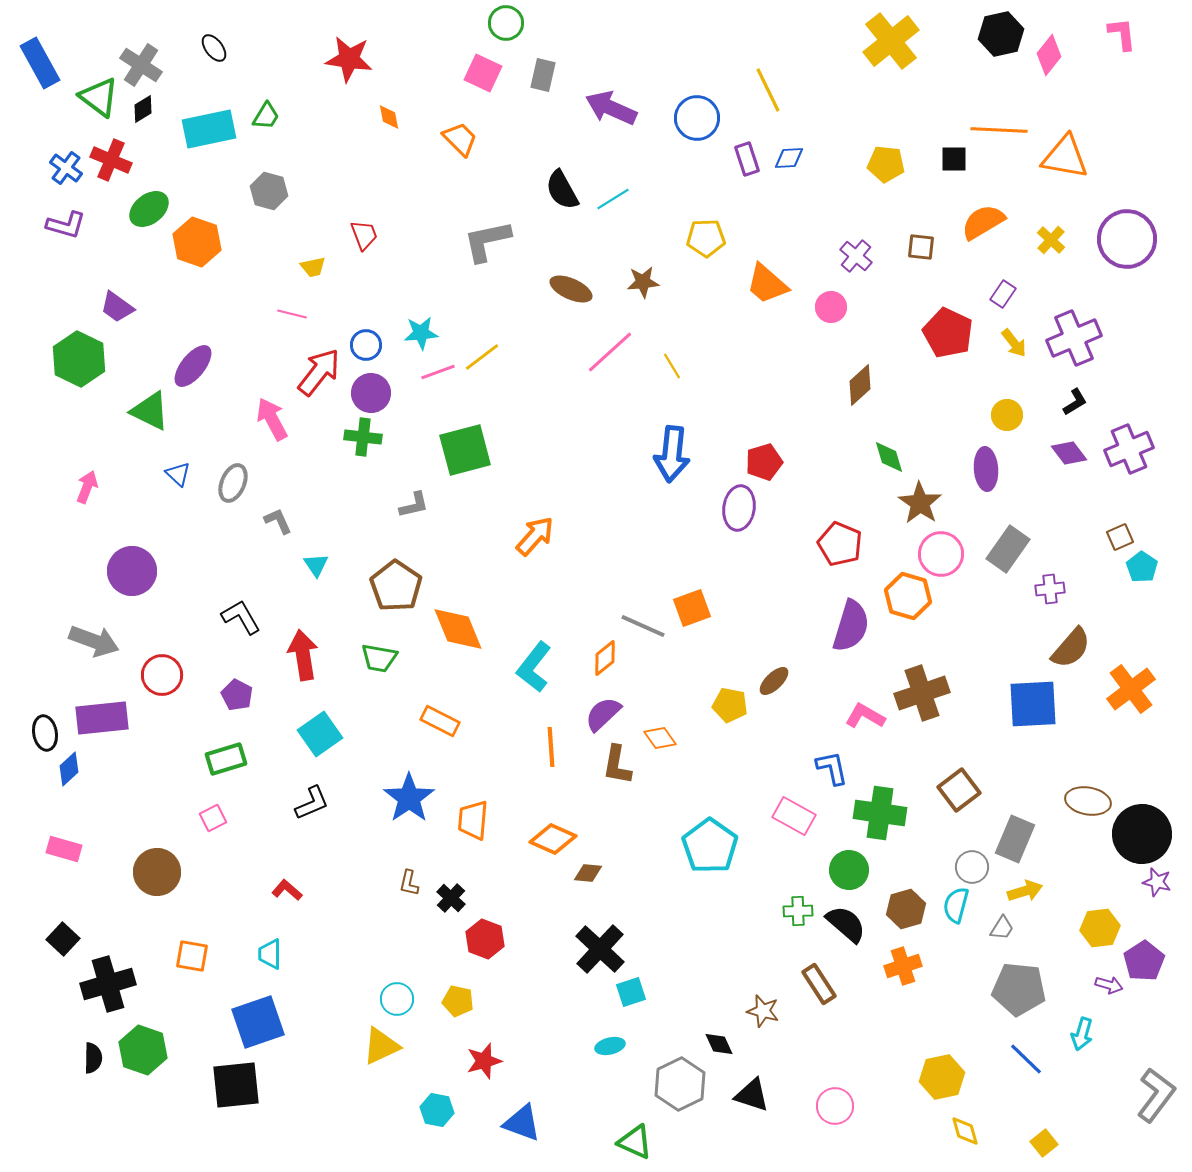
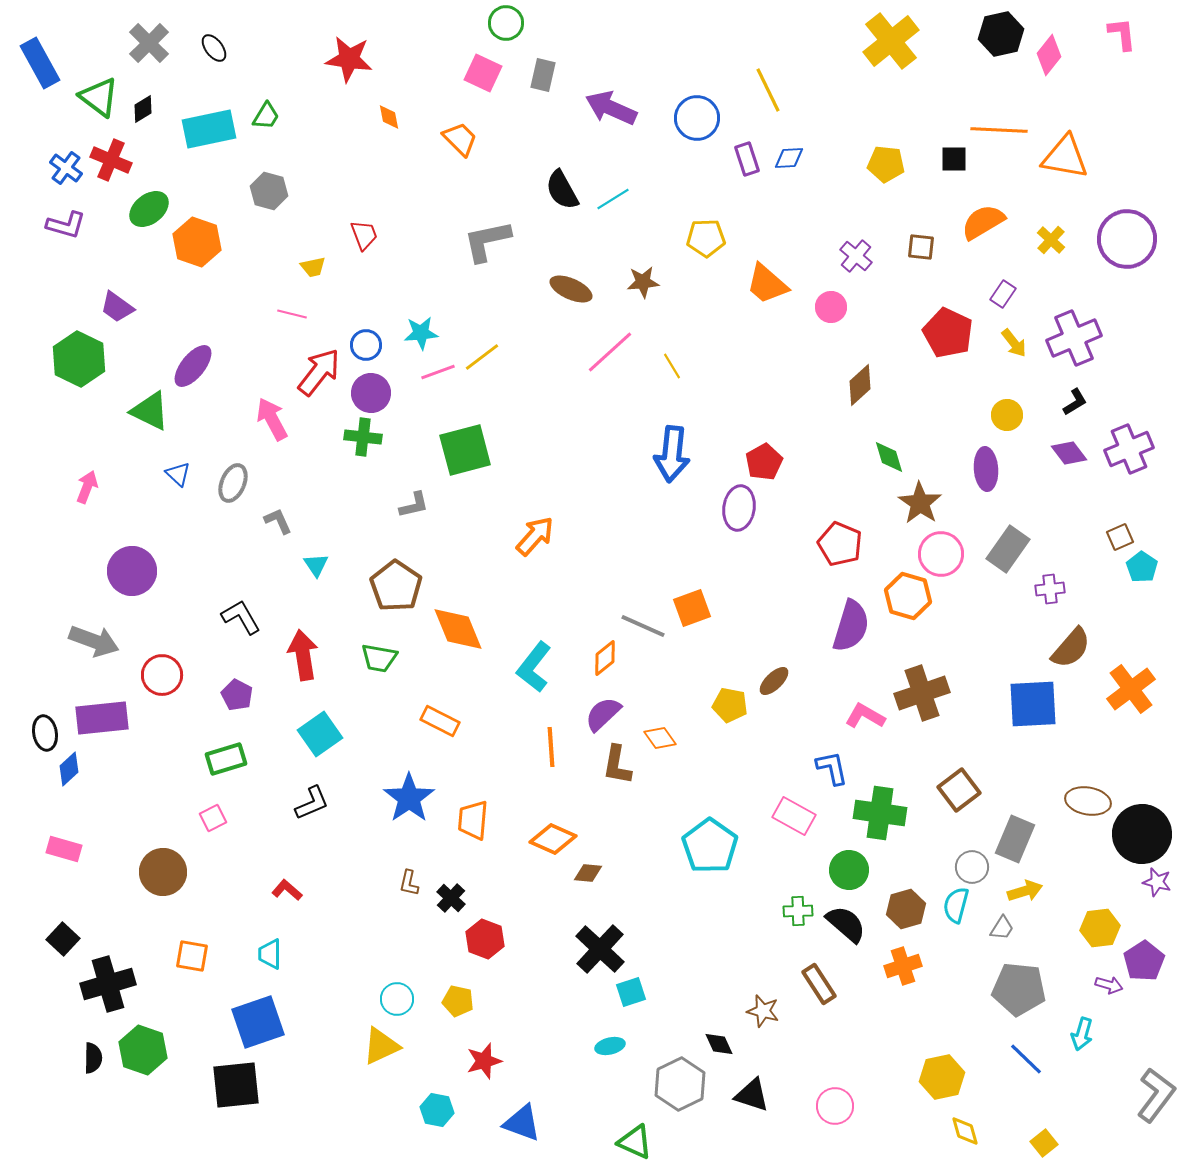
gray cross at (141, 65): moved 8 px right, 22 px up; rotated 12 degrees clockwise
red pentagon at (764, 462): rotated 12 degrees counterclockwise
brown circle at (157, 872): moved 6 px right
